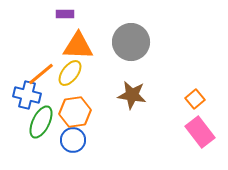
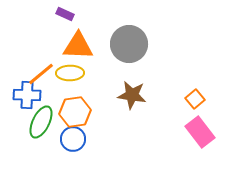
purple rectangle: rotated 24 degrees clockwise
gray circle: moved 2 px left, 2 px down
yellow ellipse: rotated 52 degrees clockwise
blue cross: rotated 12 degrees counterclockwise
blue circle: moved 1 px up
